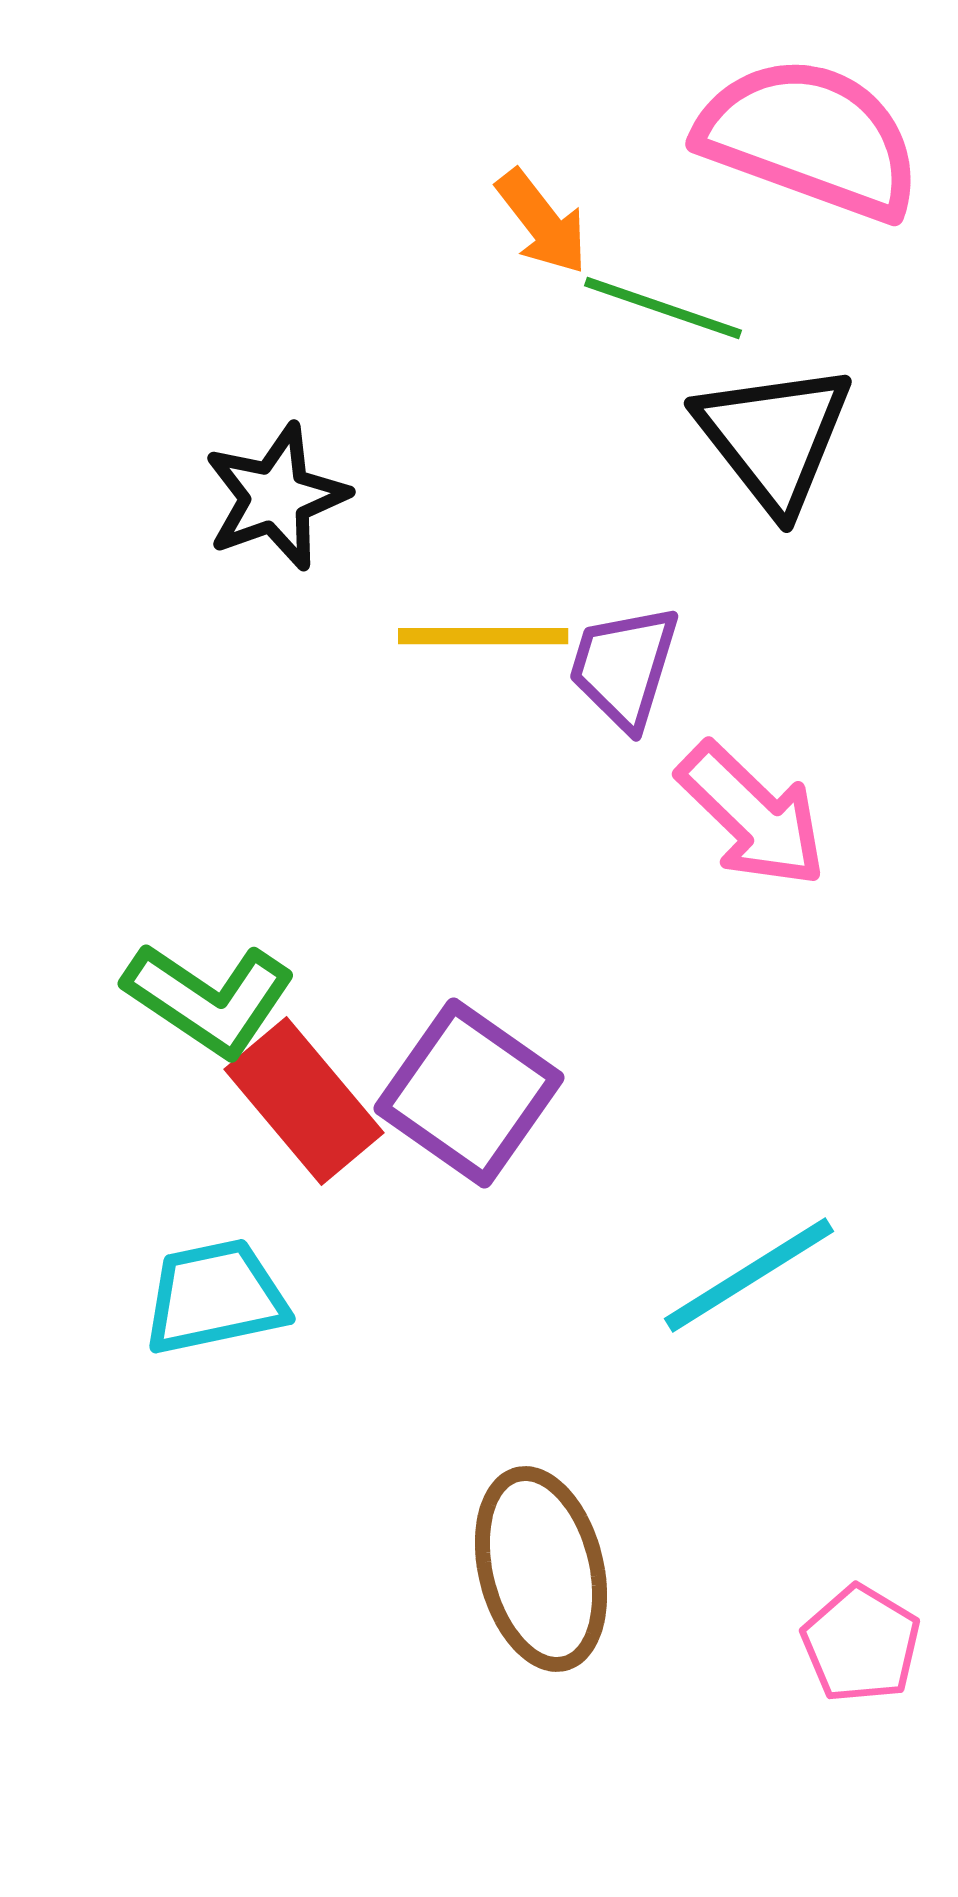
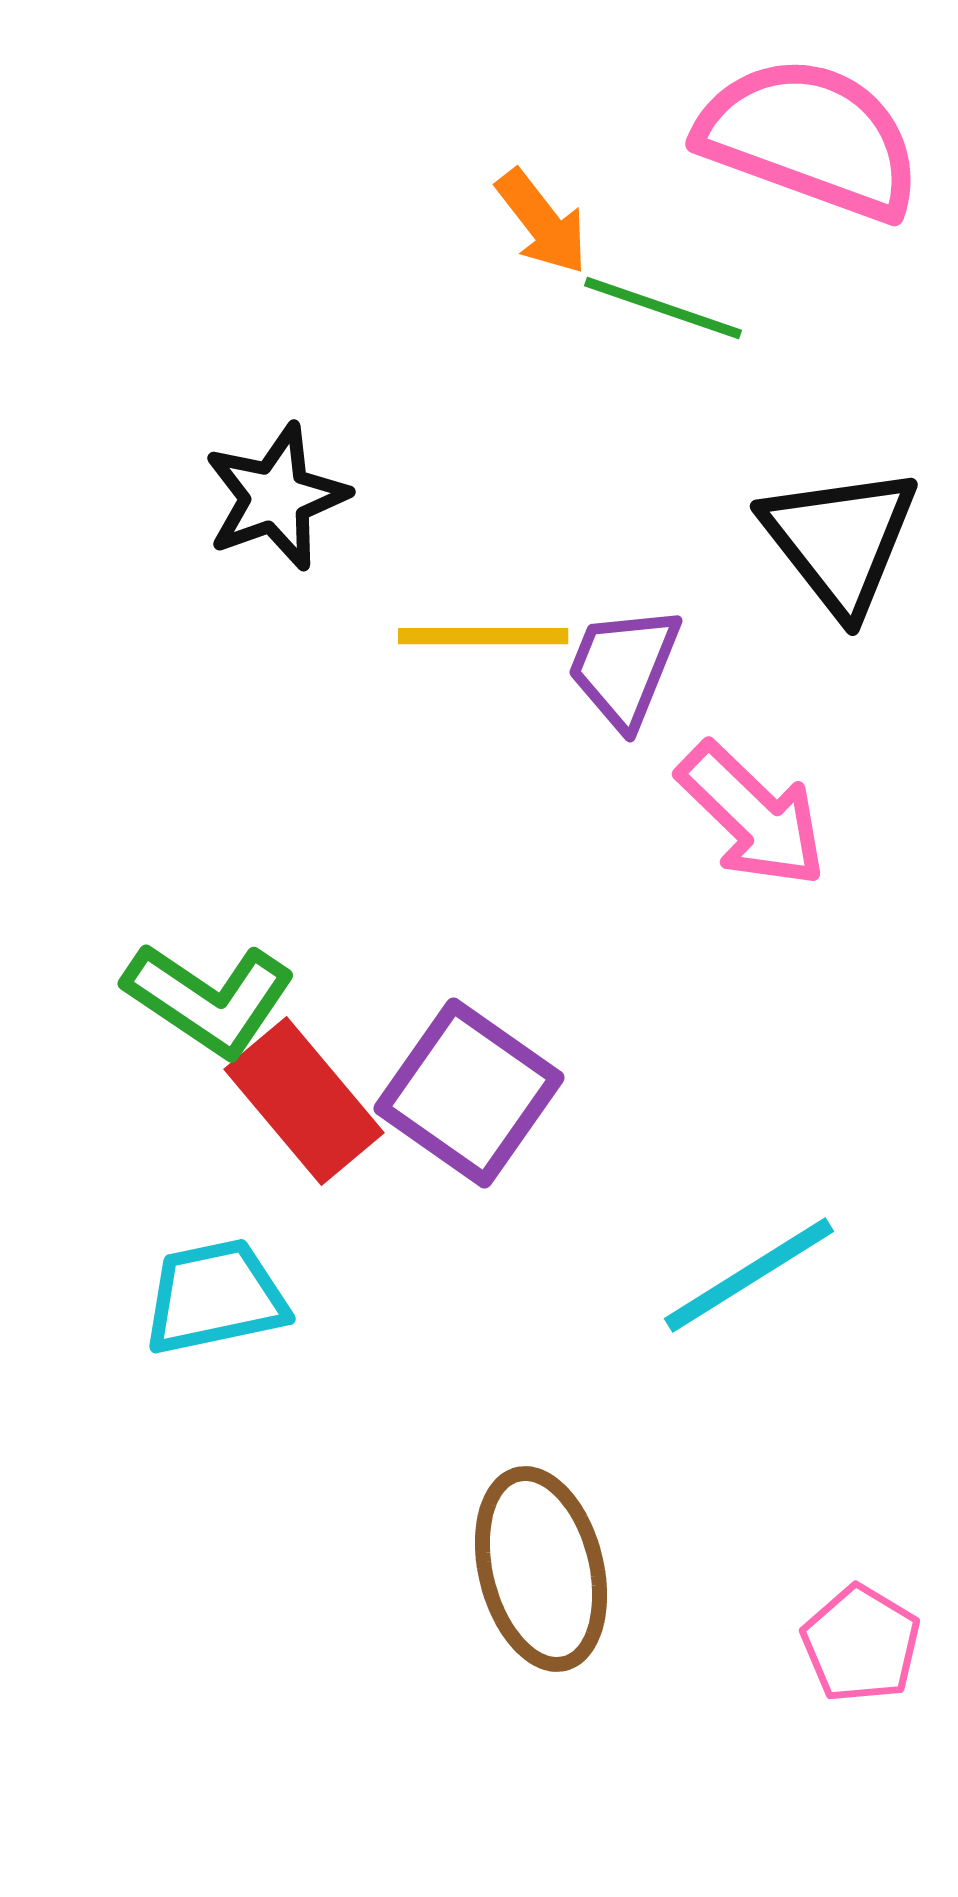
black triangle: moved 66 px right, 103 px down
purple trapezoid: rotated 5 degrees clockwise
